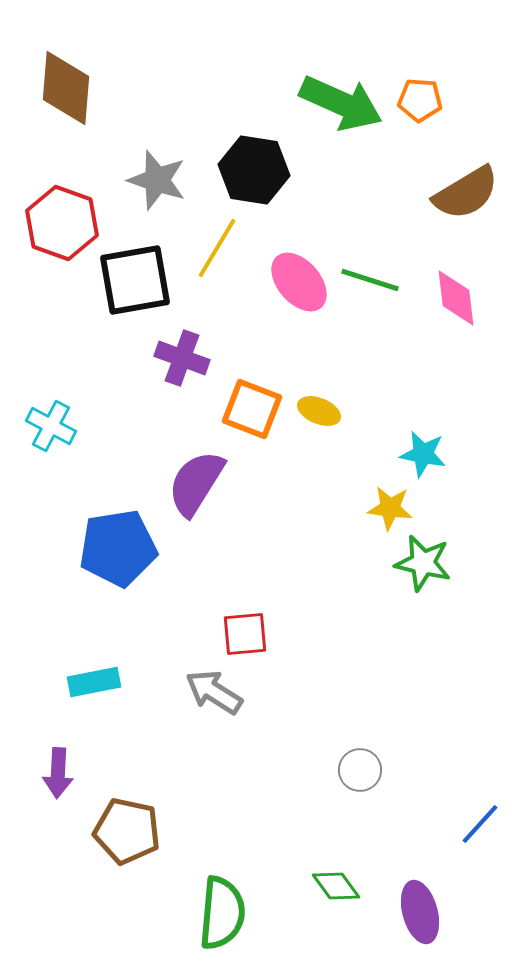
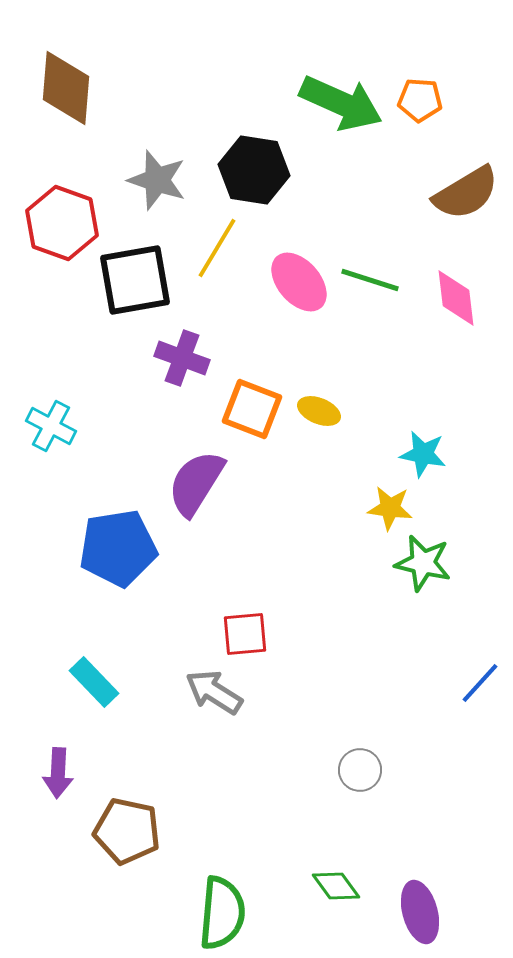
cyan rectangle: rotated 57 degrees clockwise
blue line: moved 141 px up
